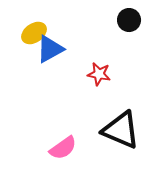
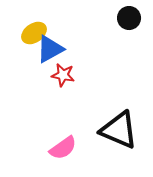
black circle: moved 2 px up
red star: moved 36 px left, 1 px down
black triangle: moved 2 px left
